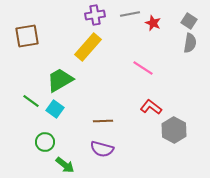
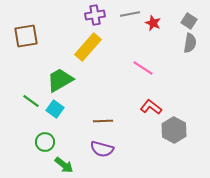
brown square: moved 1 px left
green arrow: moved 1 px left
